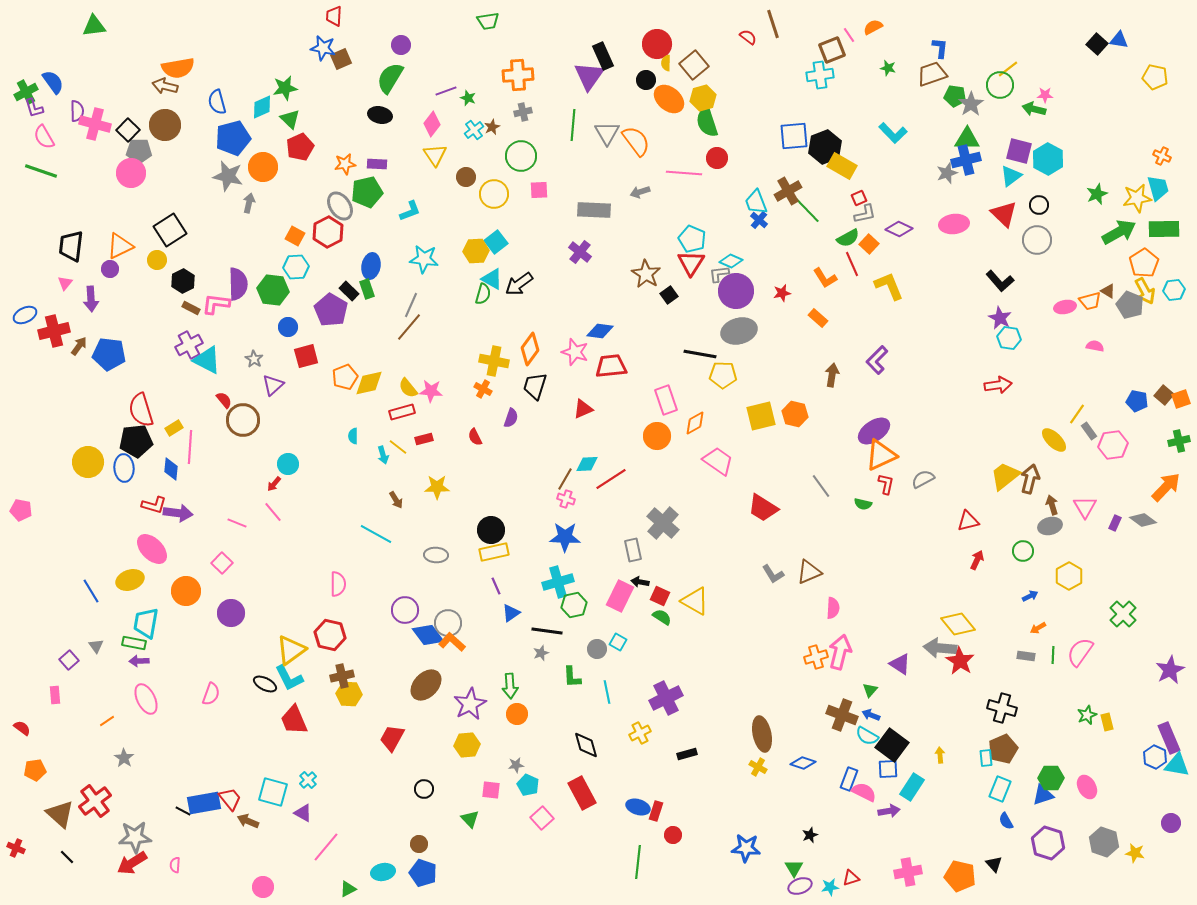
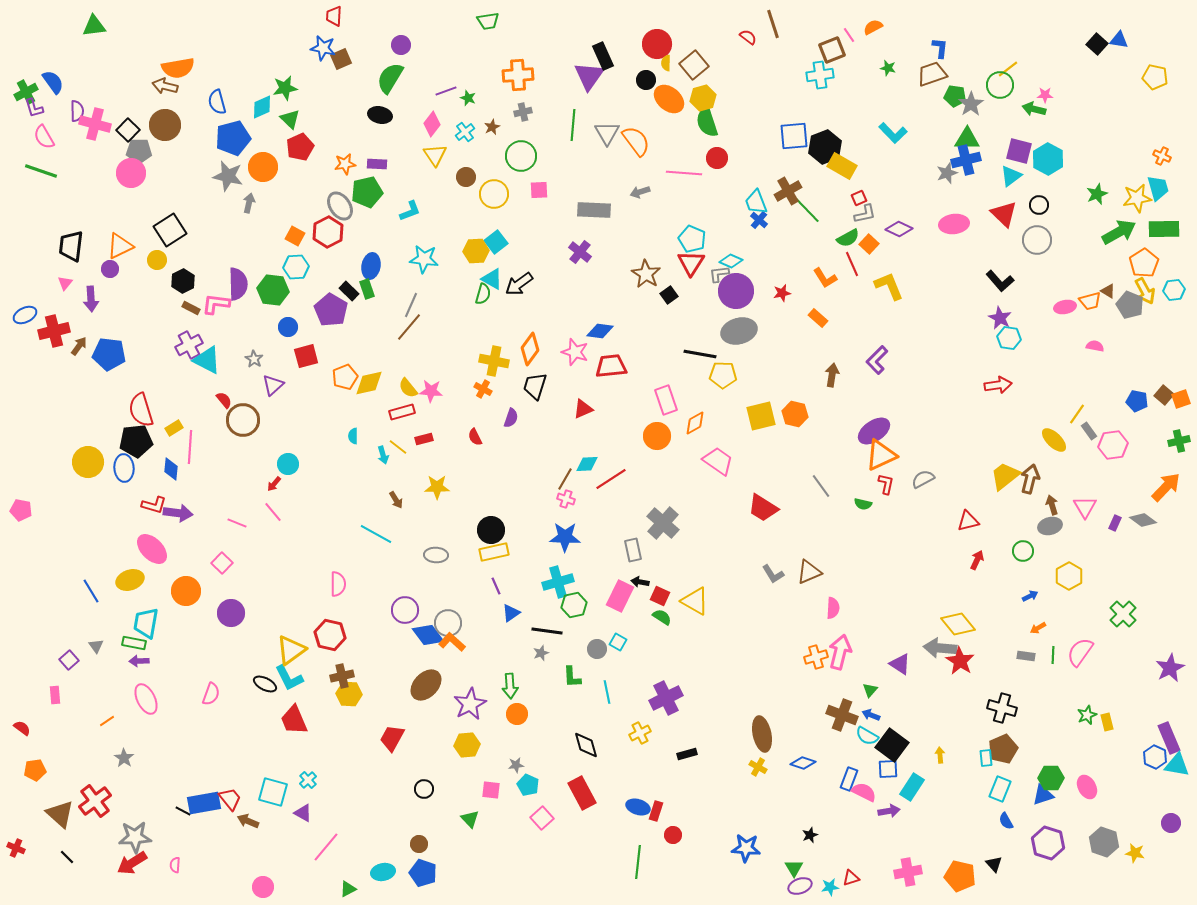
cyan cross at (474, 130): moved 9 px left, 2 px down
purple star at (1170, 670): moved 2 px up
